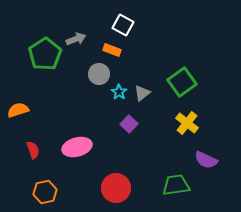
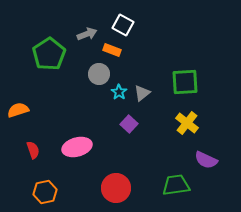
gray arrow: moved 11 px right, 5 px up
green pentagon: moved 4 px right
green square: moved 3 px right; rotated 32 degrees clockwise
